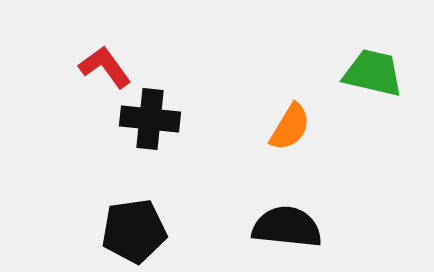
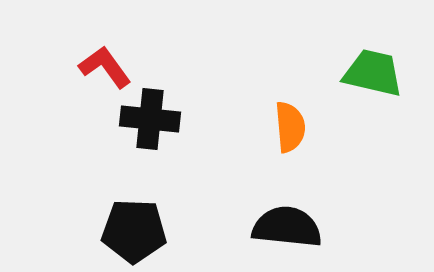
orange semicircle: rotated 36 degrees counterclockwise
black pentagon: rotated 10 degrees clockwise
